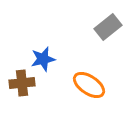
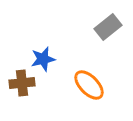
orange ellipse: rotated 12 degrees clockwise
